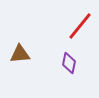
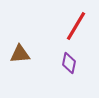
red line: moved 4 px left; rotated 8 degrees counterclockwise
